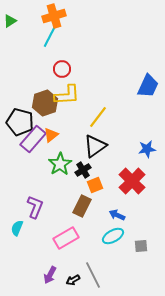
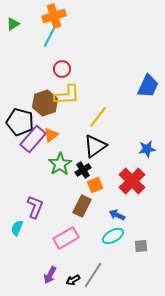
green triangle: moved 3 px right, 3 px down
gray line: rotated 60 degrees clockwise
